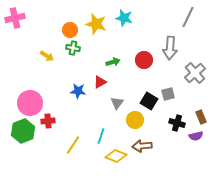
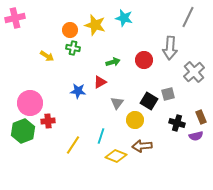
yellow star: moved 1 px left, 1 px down
gray cross: moved 1 px left, 1 px up
